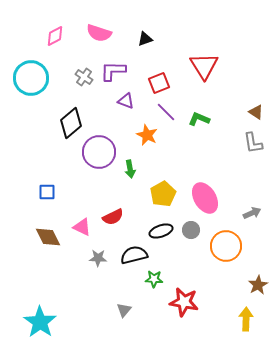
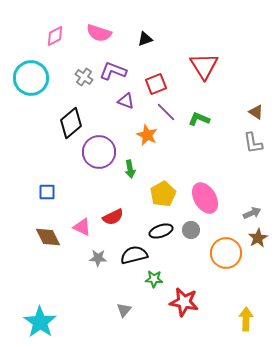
purple L-shape: rotated 20 degrees clockwise
red square: moved 3 px left, 1 px down
orange circle: moved 7 px down
brown star: moved 47 px up
